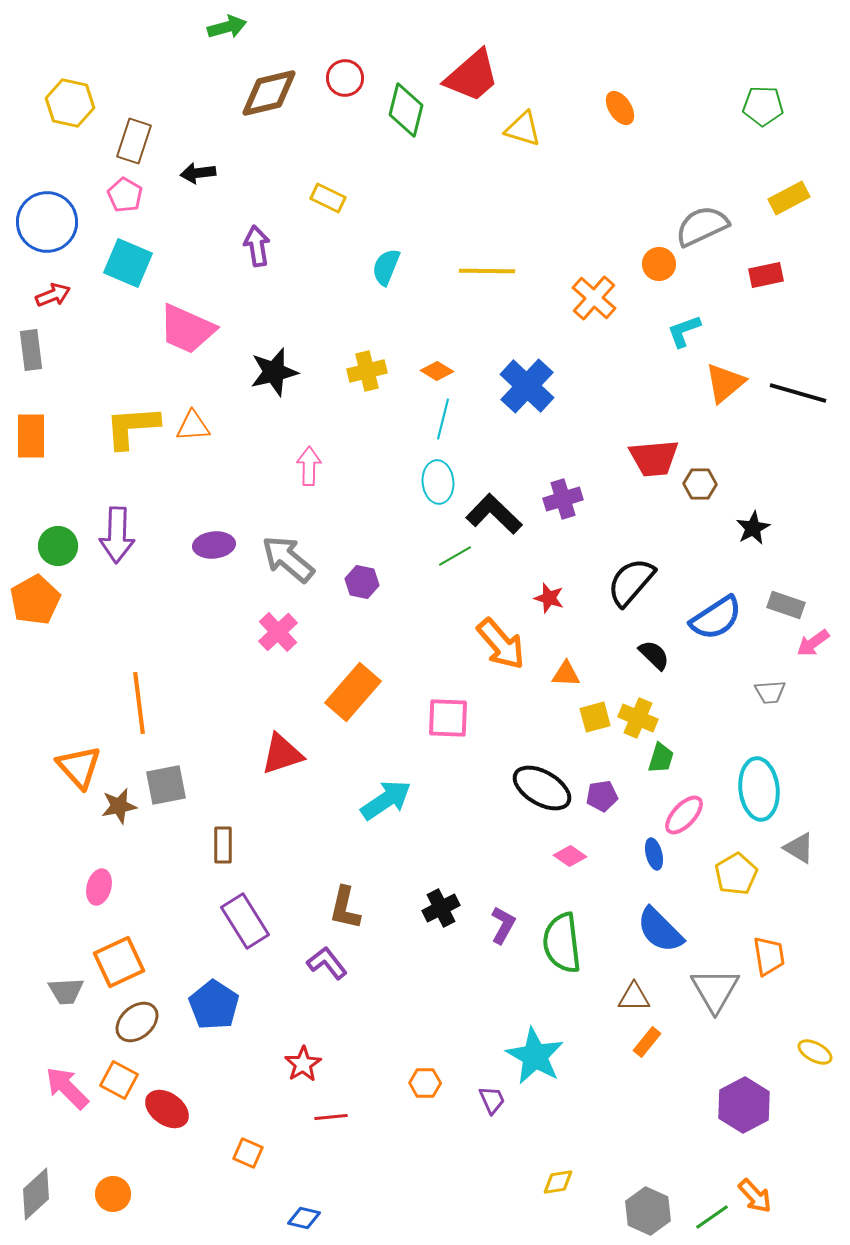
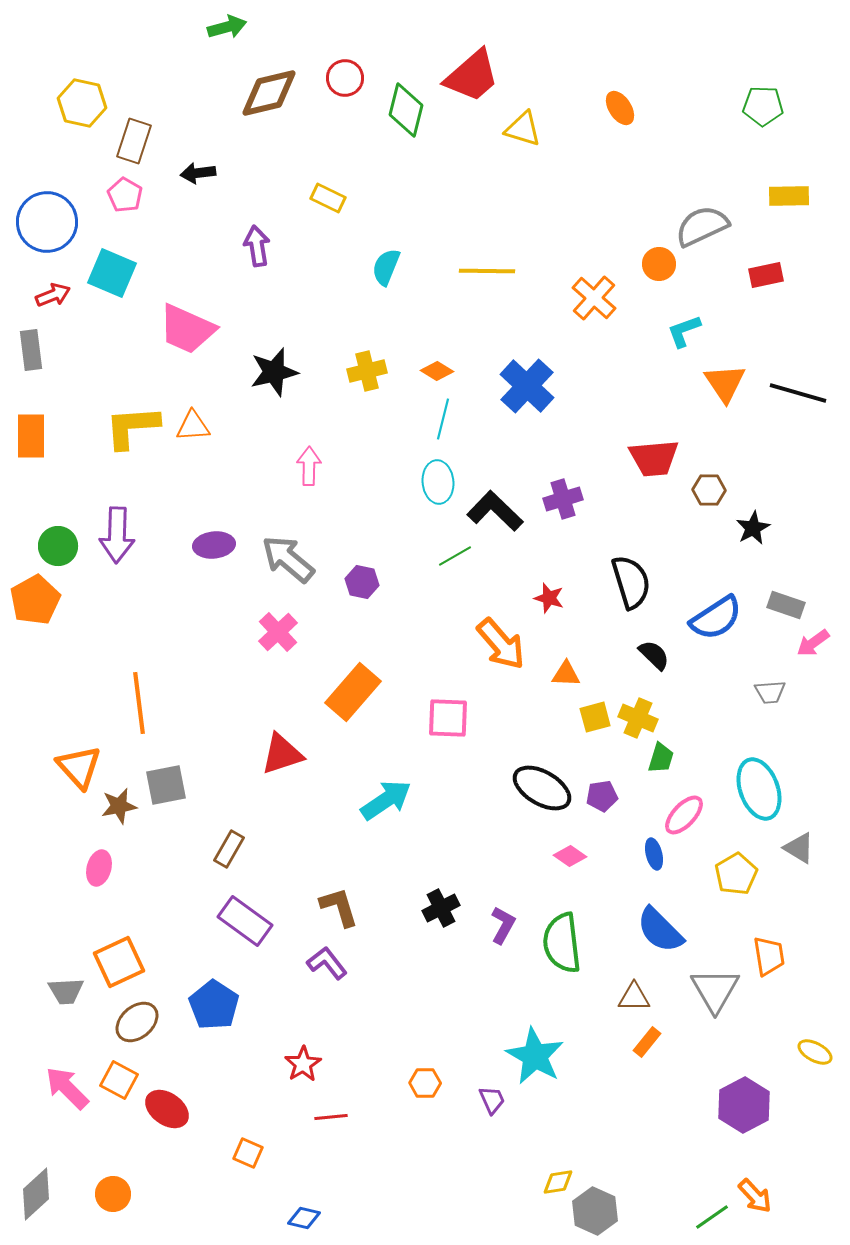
yellow hexagon at (70, 103): moved 12 px right
yellow rectangle at (789, 198): moved 2 px up; rotated 27 degrees clockwise
cyan square at (128, 263): moved 16 px left, 10 px down
orange triangle at (725, 383): rotated 24 degrees counterclockwise
brown hexagon at (700, 484): moved 9 px right, 6 px down
black L-shape at (494, 514): moved 1 px right, 3 px up
black semicircle at (631, 582): rotated 122 degrees clockwise
cyan ellipse at (759, 789): rotated 14 degrees counterclockwise
brown rectangle at (223, 845): moved 6 px right, 4 px down; rotated 30 degrees clockwise
pink ellipse at (99, 887): moved 19 px up
brown L-shape at (345, 908): moved 6 px left, 1 px up; rotated 150 degrees clockwise
purple rectangle at (245, 921): rotated 22 degrees counterclockwise
gray hexagon at (648, 1211): moved 53 px left
